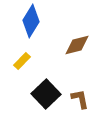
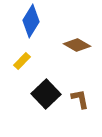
brown diamond: rotated 44 degrees clockwise
